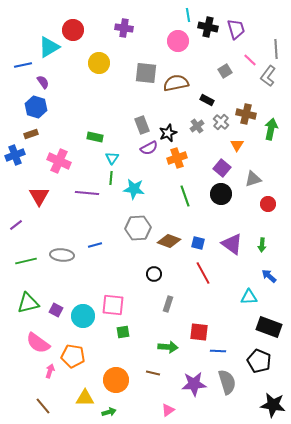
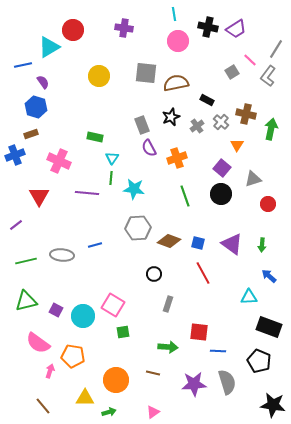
cyan line at (188, 15): moved 14 px left, 1 px up
purple trapezoid at (236, 29): rotated 75 degrees clockwise
gray line at (276, 49): rotated 36 degrees clockwise
yellow circle at (99, 63): moved 13 px down
gray square at (225, 71): moved 7 px right, 1 px down
black star at (168, 133): moved 3 px right, 16 px up
purple semicircle at (149, 148): rotated 90 degrees clockwise
green triangle at (28, 303): moved 2 px left, 2 px up
pink square at (113, 305): rotated 25 degrees clockwise
pink triangle at (168, 410): moved 15 px left, 2 px down
